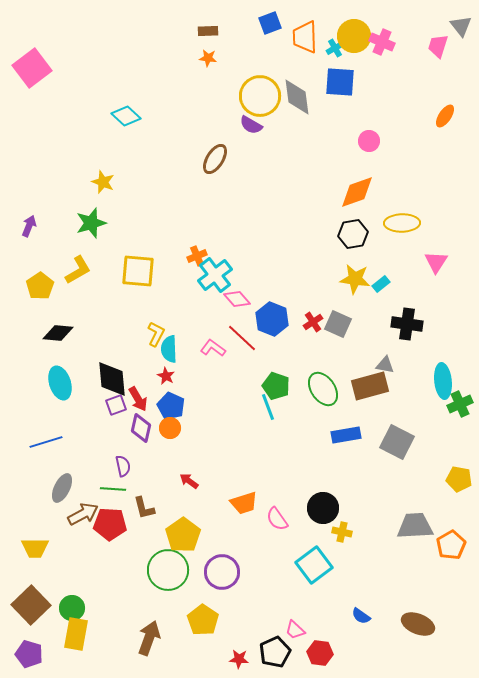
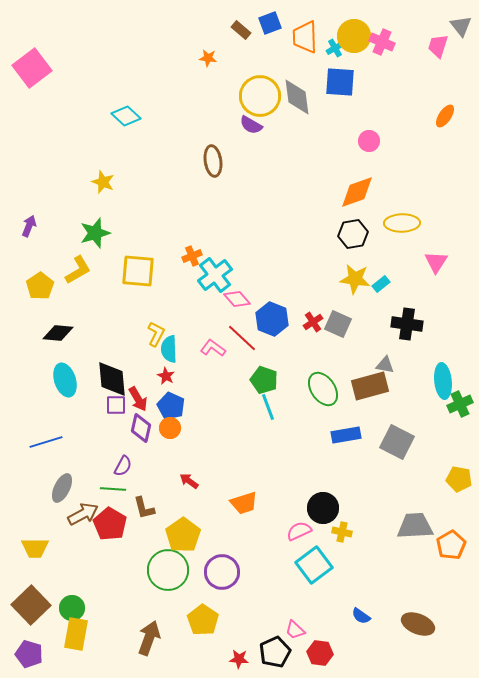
brown rectangle at (208, 31): moved 33 px right, 1 px up; rotated 42 degrees clockwise
brown ellipse at (215, 159): moved 2 px left, 2 px down; rotated 40 degrees counterclockwise
green star at (91, 223): moved 4 px right, 10 px down
orange cross at (197, 256): moved 5 px left
cyan ellipse at (60, 383): moved 5 px right, 3 px up
green pentagon at (276, 386): moved 12 px left, 6 px up
purple square at (116, 405): rotated 20 degrees clockwise
purple semicircle at (123, 466): rotated 40 degrees clockwise
pink semicircle at (277, 519): moved 22 px right, 12 px down; rotated 100 degrees clockwise
red pentagon at (110, 524): rotated 28 degrees clockwise
